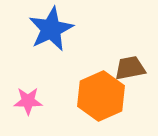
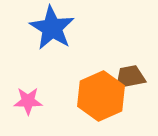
blue star: moved 1 px right, 1 px up; rotated 15 degrees counterclockwise
brown trapezoid: moved 9 px down
